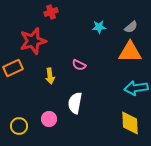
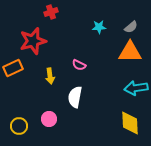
white semicircle: moved 6 px up
